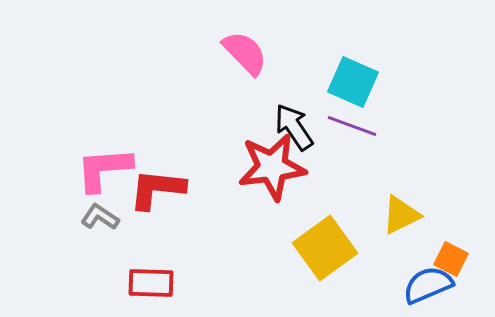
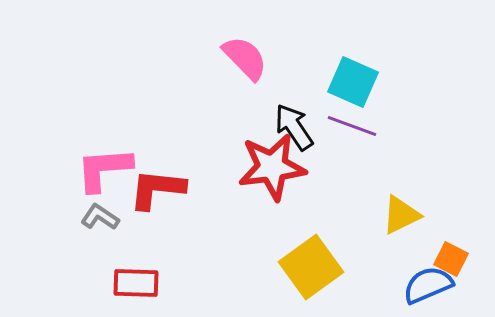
pink semicircle: moved 5 px down
yellow square: moved 14 px left, 19 px down
red rectangle: moved 15 px left
